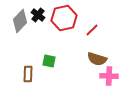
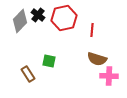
red line: rotated 40 degrees counterclockwise
brown rectangle: rotated 35 degrees counterclockwise
